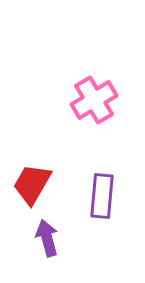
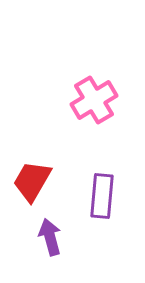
red trapezoid: moved 3 px up
purple arrow: moved 3 px right, 1 px up
